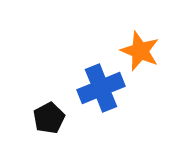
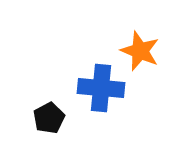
blue cross: rotated 27 degrees clockwise
